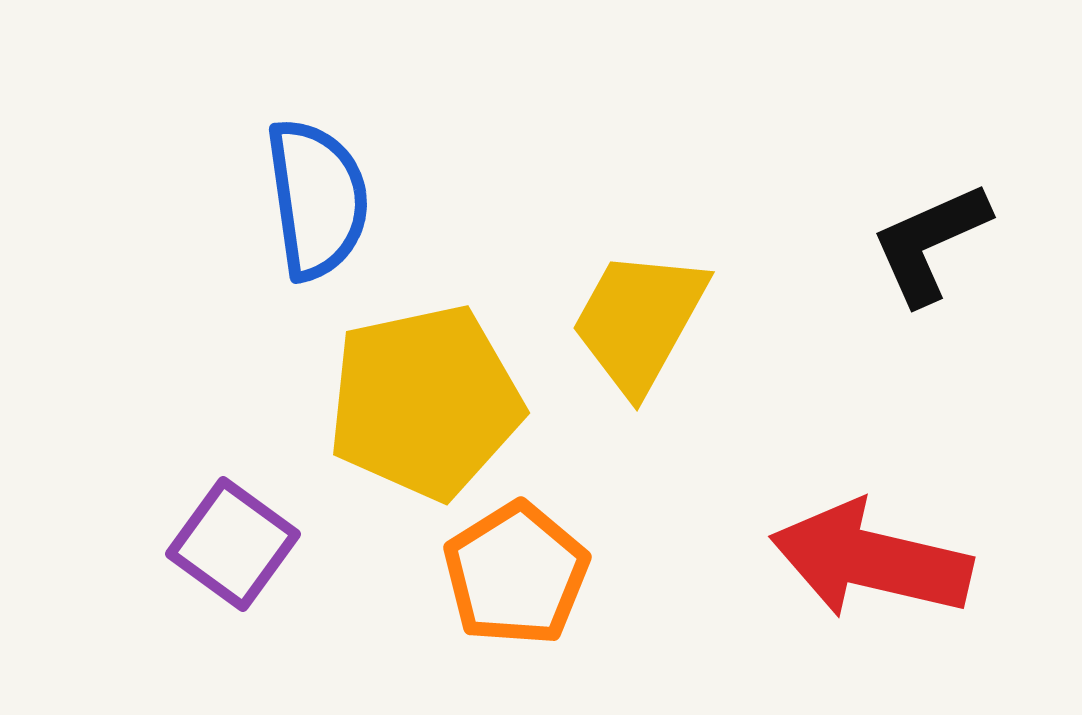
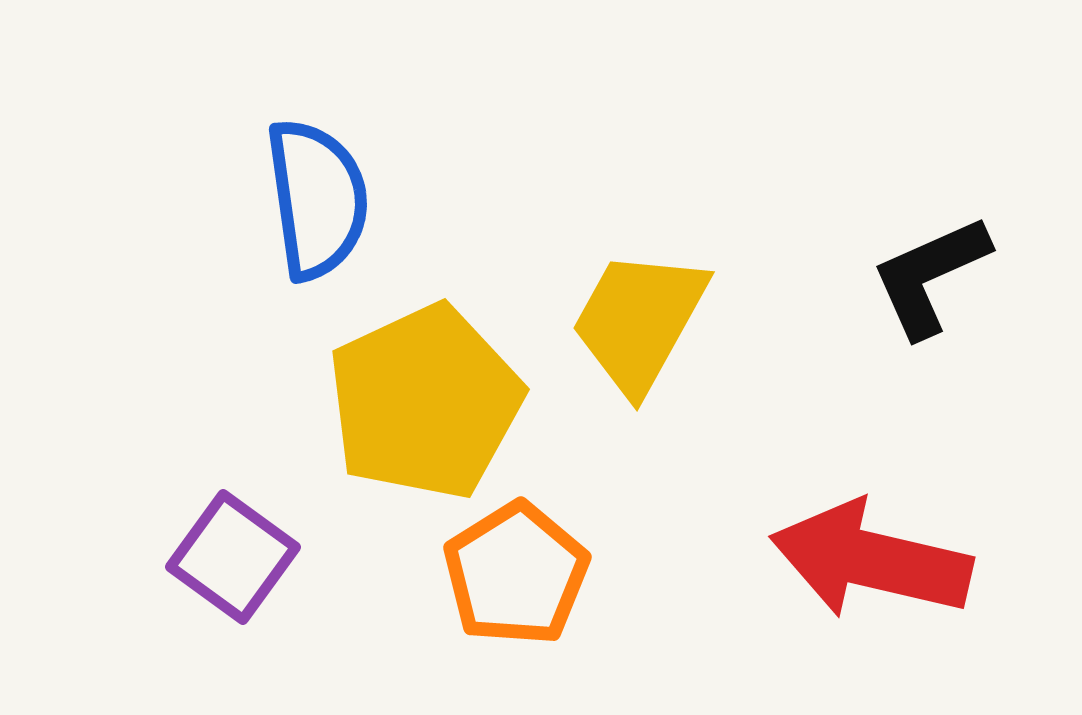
black L-shape: moved 33 px down
yellow pentagon: rotated 13 degrees counterclockwise
purple square: moved 13 px down
